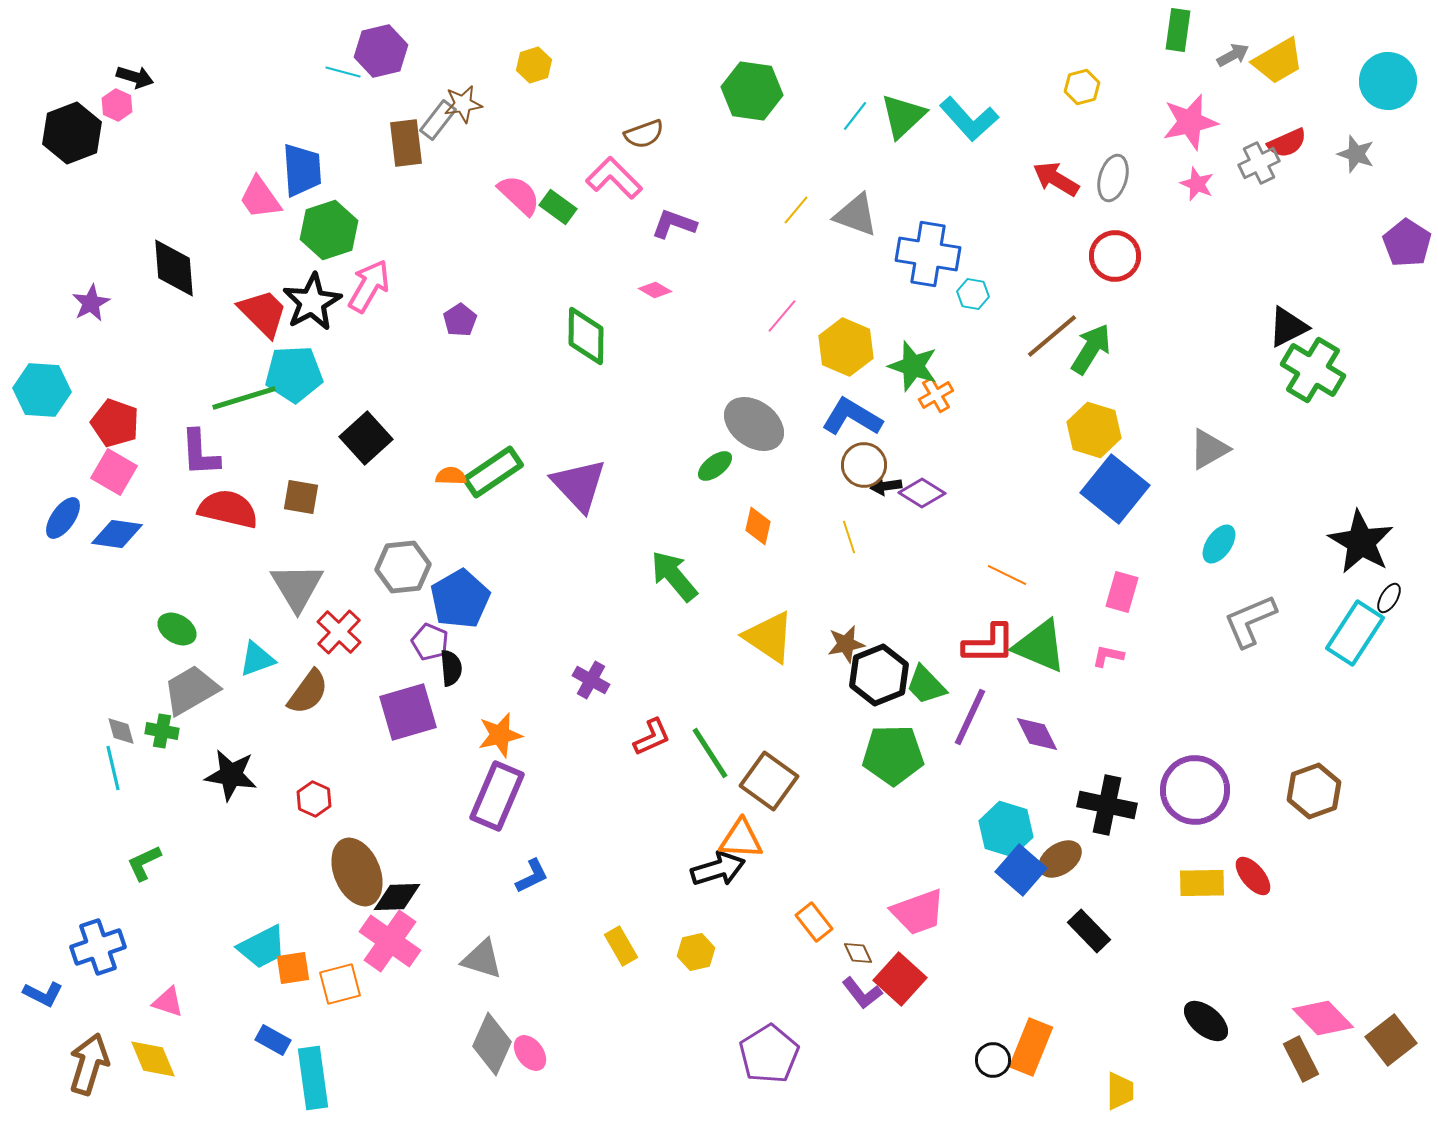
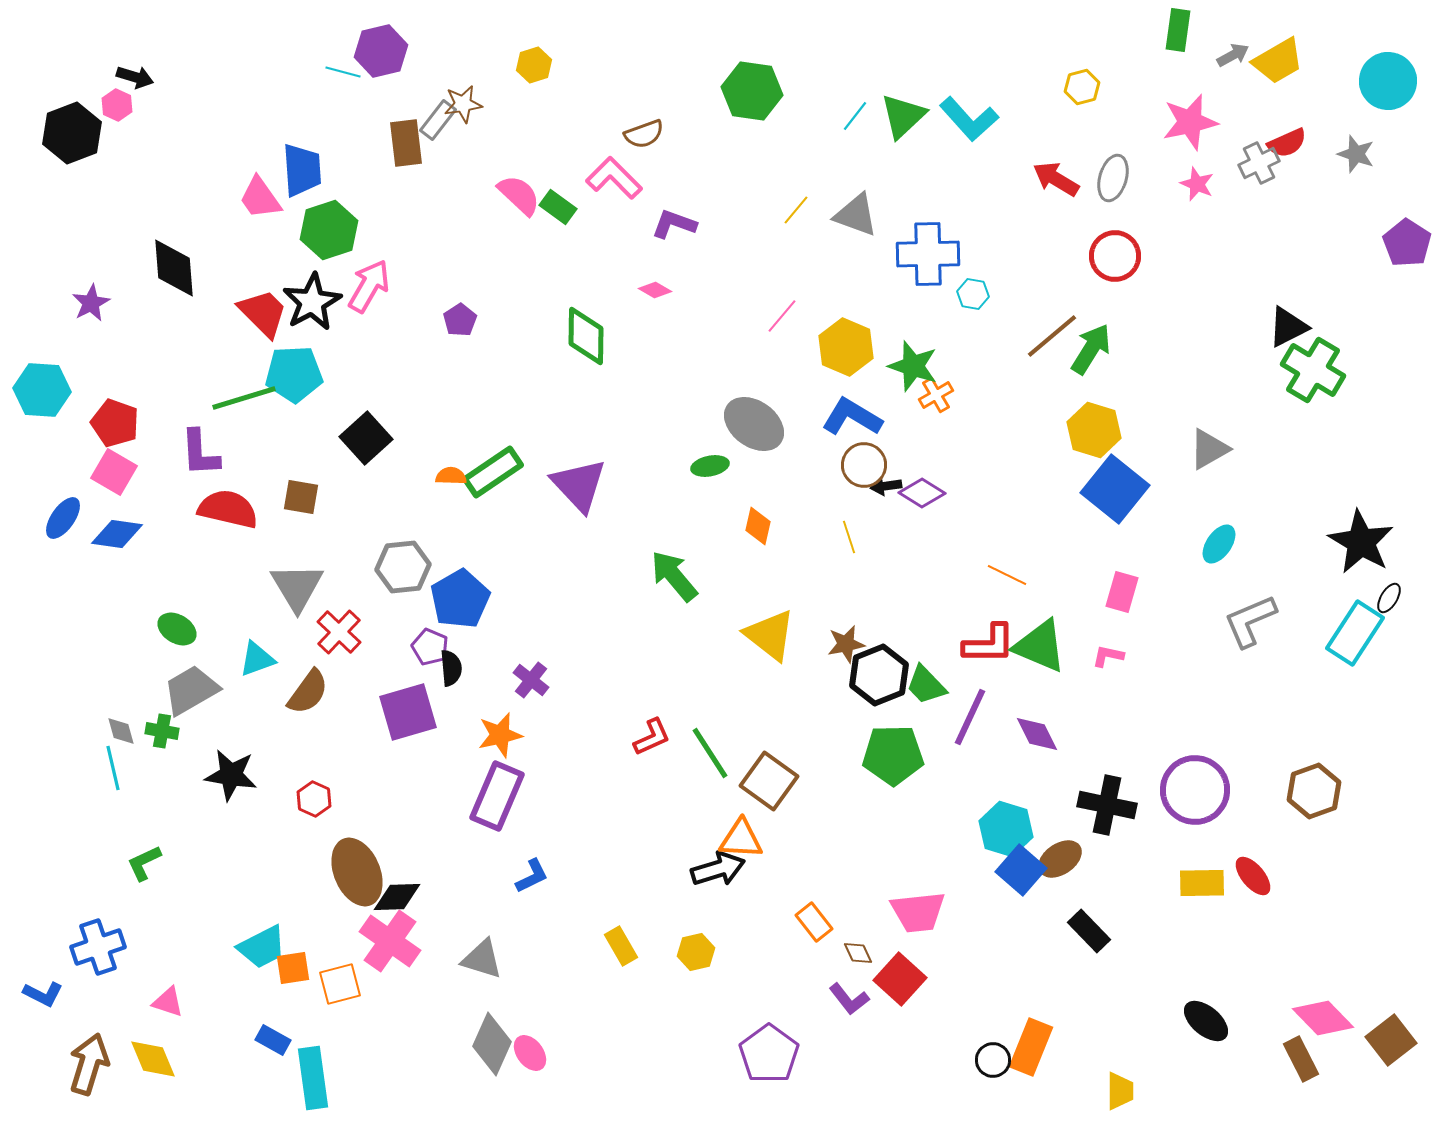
blue cross at (928, 254): rotated 10 degrees counterclockwise
green ellipse at (715, 466): moved 5 px left; rotated 27 degrees clockwise
yellow triangle at (769, 637): moved 1 px right, 2 px up; rotated 4 degrees clockwise
purple pentagon at (430, 642): moved 5 px down
purple cross at (591, 680): moved 60 px left; rotated 9 degrees clockwise
pink trapezoid at (918, 912): rotated 14 degrees clockwise
purple L-shape at (862, 993): moved 13 px left, 6 px down
purple pentagon at (769, 1054): rotated 4 degrees counterclockwise
